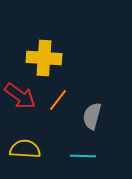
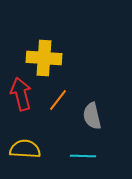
red arrow: moved 1 px right, 2 px up; rotated 140 degrees counterclockwise
gray semicircle: rotated 28 degrees counterclockwise
